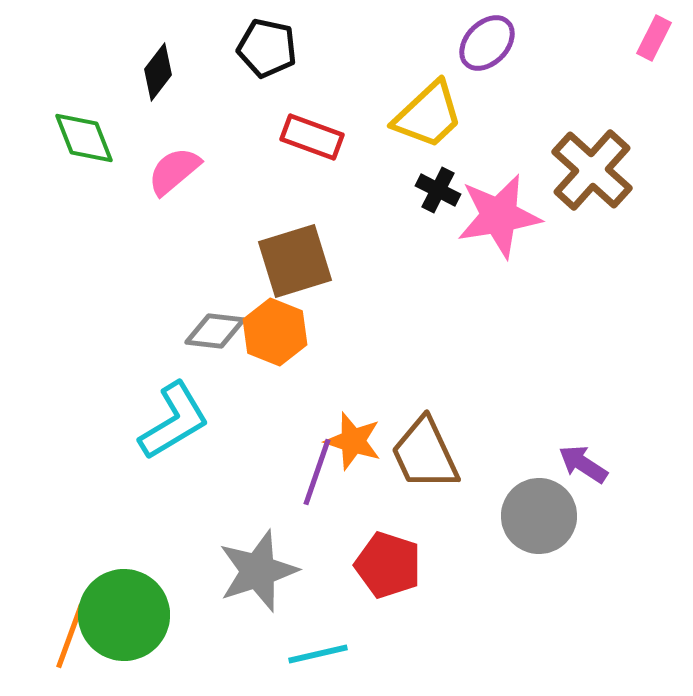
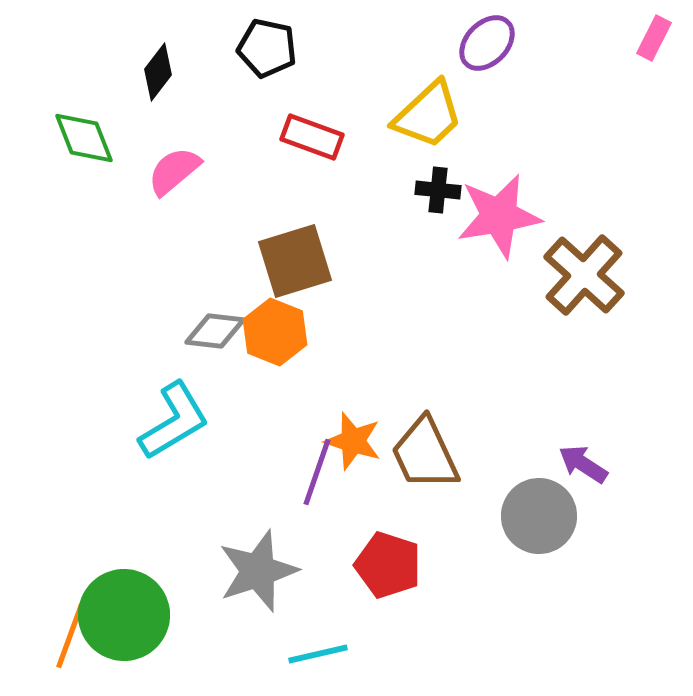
brown cross: moved 8 px left, 105 px down
black cross: rotated 21 degrees counterclockwise
